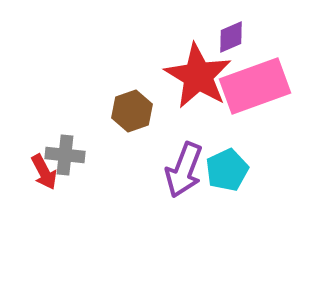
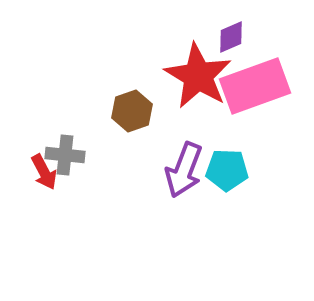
cyan pentagon: rotated 27 degrees clockwise
